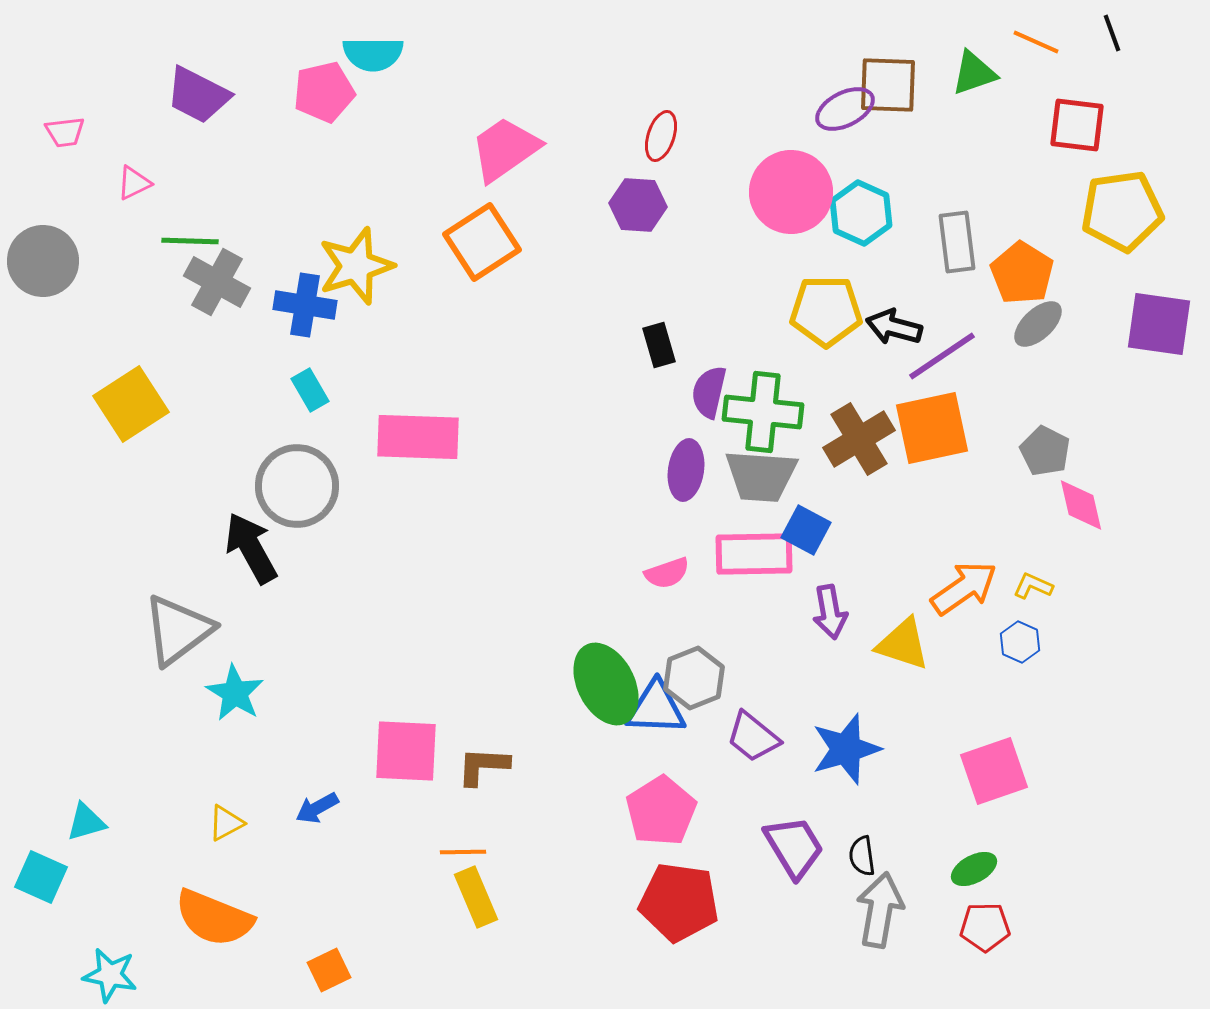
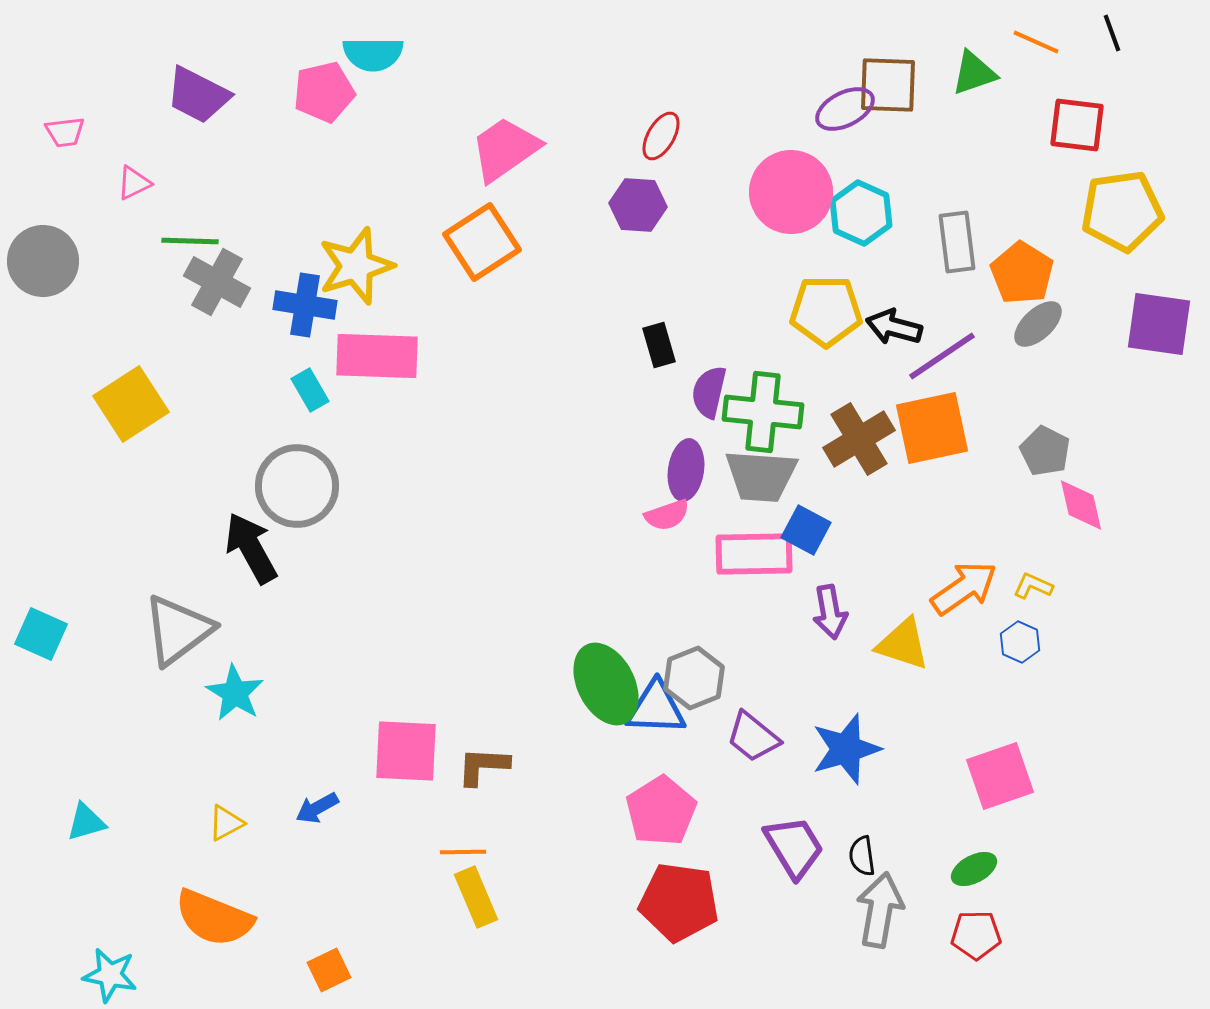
red ellipse at (661, 136): rotated 12 degrees clockwise
pink rectangle at (418, 437): moved 41 px left, 81 px up
pink semicircle at (667, 573): moved 58 px up
pink square at (994, 771): moved 6 px right, 5 px down
cyan square at (41, 877): moved 243 px up
red pentagon at (985, 927): moved 9 px left, 8 px down
